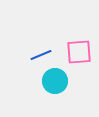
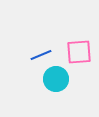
cyan circle: moved 1 px right, 2 px up
